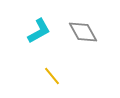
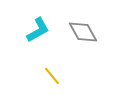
cyan L-shape: moved 1 px left, 1 px up
